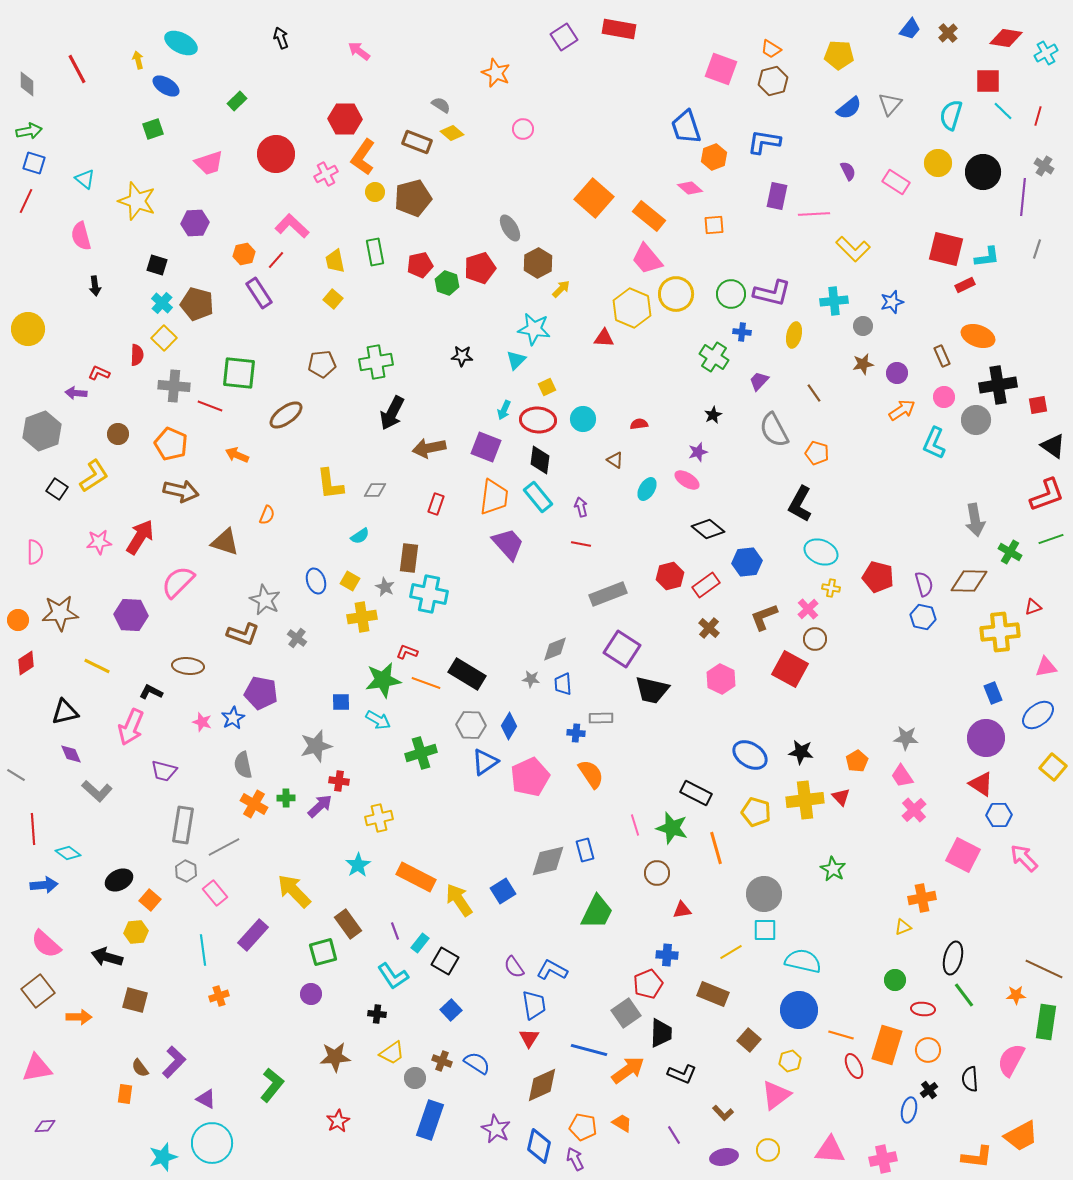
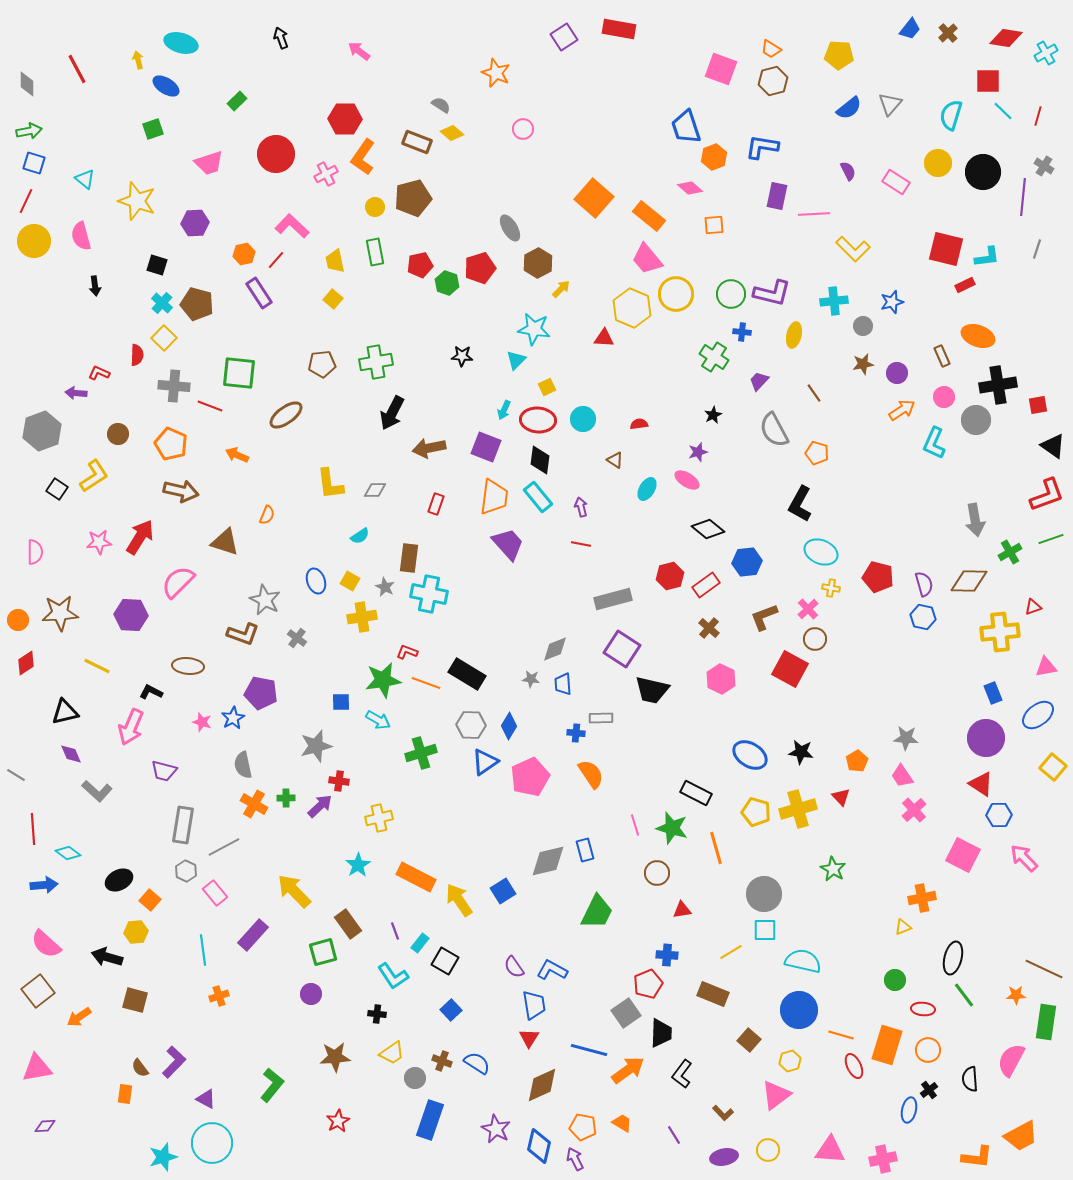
cyan ellipse at (181, 43): rotated 12 degrees counterclockwise
blue L-shape at (764, 142): moved 2 px left, 5 px down
yellow circle at (375, 192): moved 15 px down
yellow circle at (28, 329): moved 6 px right, 88 px up
green cross at (1010, 552): rotated 30 degrees clockwise
gray rectangle at (608, 594): moved 5 px right, 5 px down; rotated 6 degrees clockwise
yellow cross at (805, 800): moved 7 px left, 9 px down; rotated 9 degrees counterclockwise
orange arrow at (79, 1017): rotated 145 degrees clockwise
black L-shape at (682, 1074): rotated 104 degrees clockwise
